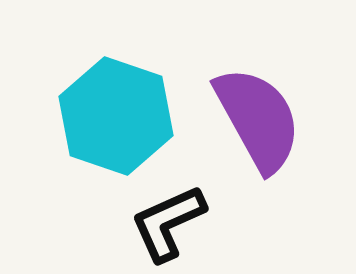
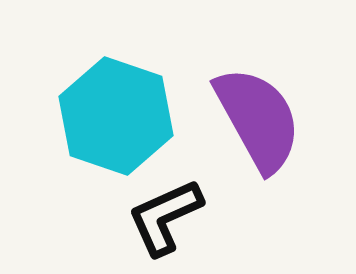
black L-shape: moved 3 px left, 6 px up
